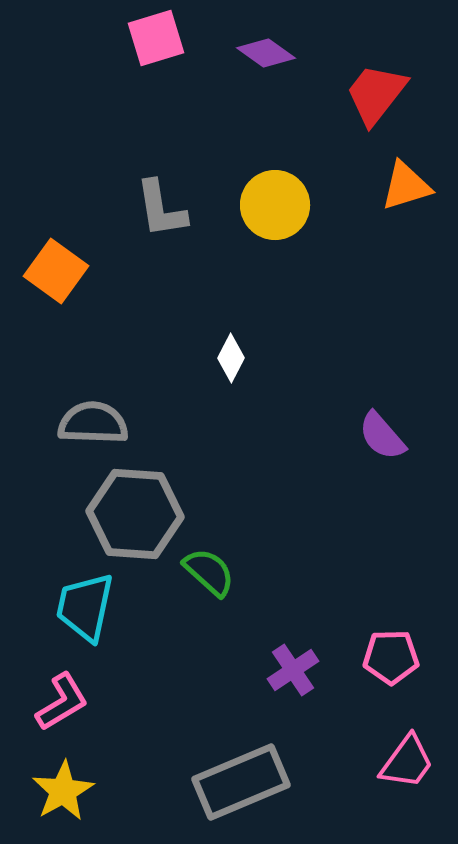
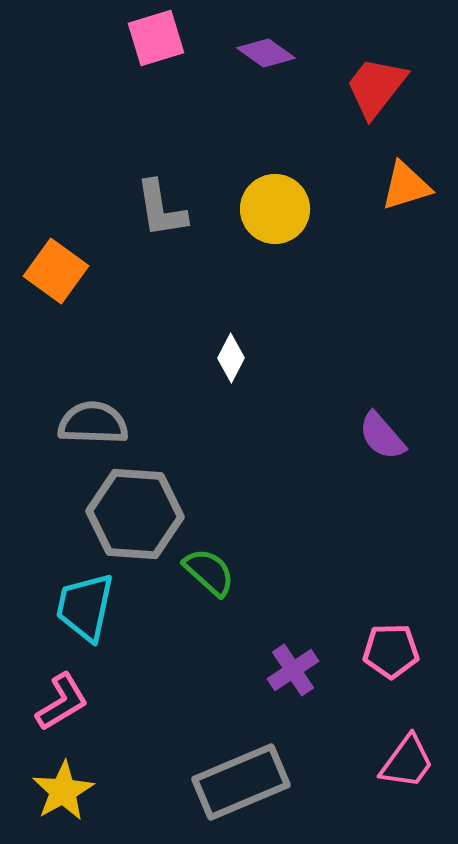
red trapezoid: moved 7 px up
yellow circle: moved 4 px down
pink pentagon: moved 6 px up
